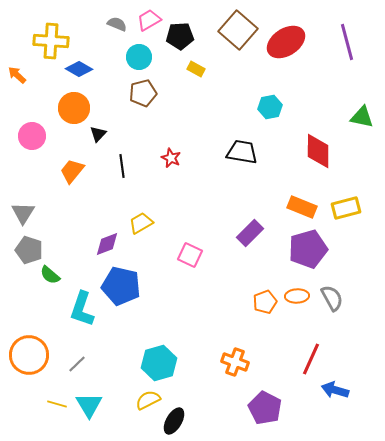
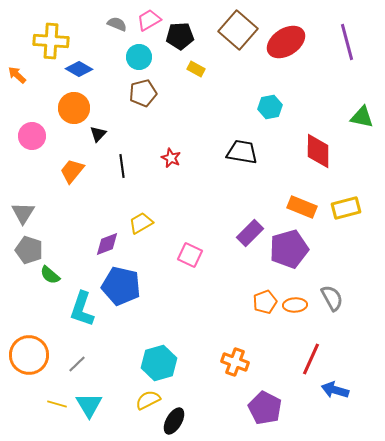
purple pentagon at (308, 249): moved 19 px left
orange ellipse at (297, 296): moved 2 px left, 9 px down
